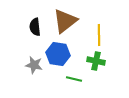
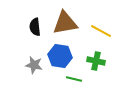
brown triangle: moved 2 px down; rotated 28 degrees clockwise
yellow line: moved 2 px right, 4 px up; rotated 60 degrees counterclockwise
blue hexagon: moved 2 px right, 2 px down
